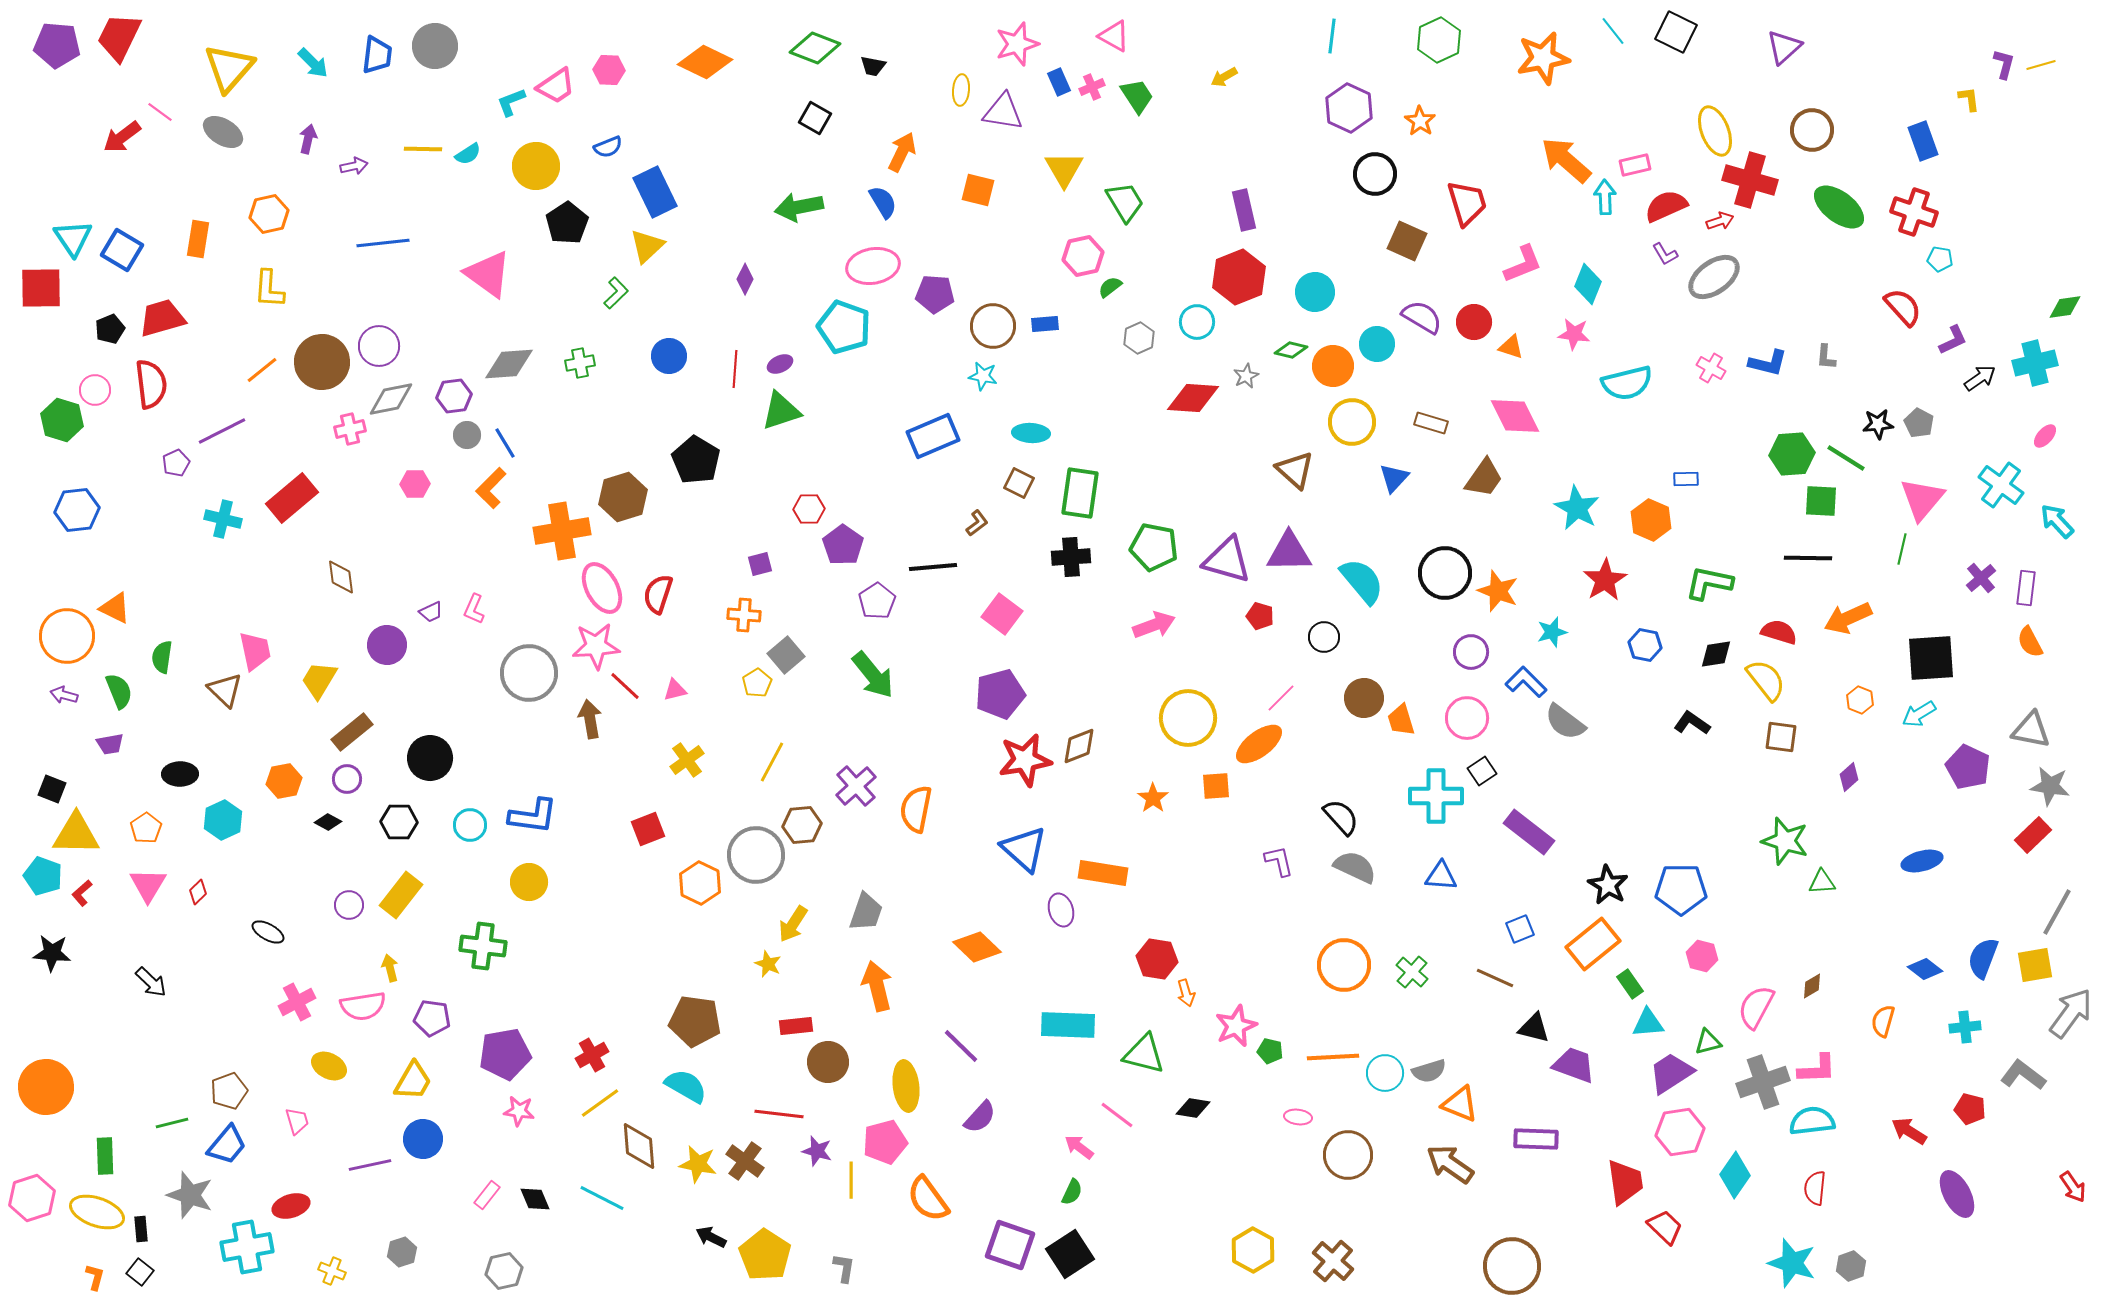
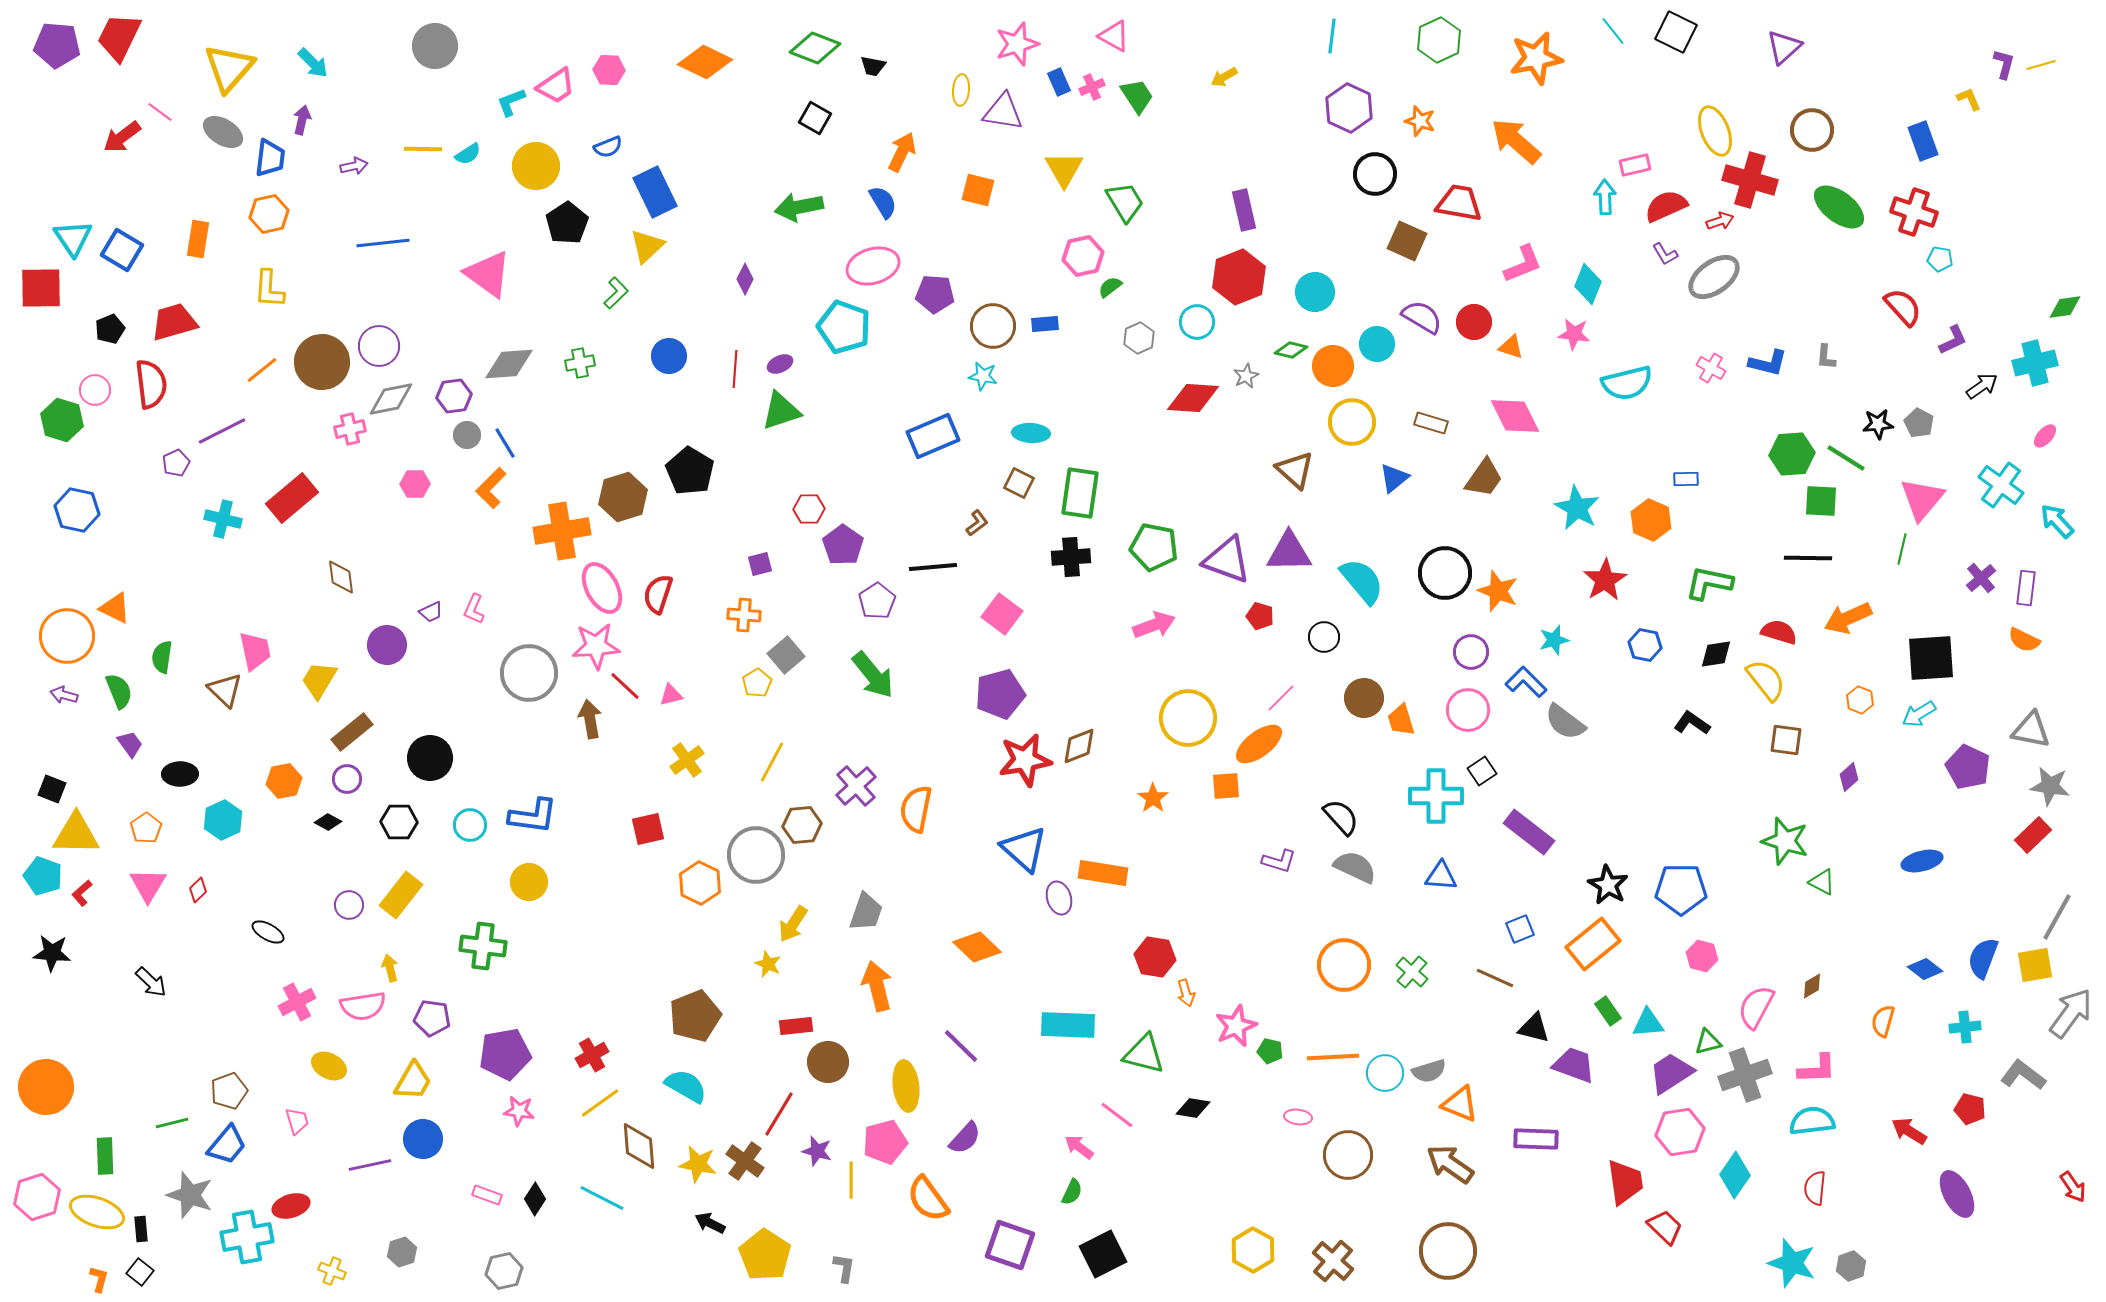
blue trapezoid at (377, 55): moved 107 px left, 103 px down
orange star at (1543, 58): moved 7 px left
yellow L-shape at (1969, 99): rotated 16 degrees counterclockwise
orange star at (1420, 121): rotated 16 degrees counterclockwise
purple arrow at (308, 139): moved 6 px left, 19 px up
orange arrow at (1566, 160): moved 50 px left, 19 px up
red trapezoid at (1467, 203): moved 8 px left; rotated 63 degrees counterclockwise
pink ellipse at (873, 266): rotated 6 degrees counterclockwise
red trapezoid at (162, 318): moved 12 px right, 4 px down
black arrow at (1980, 378): moved 2 px right, 8 px down
black pentagon at (696, 460): moved 6 px left, 11 px down
blue triangle at (1394, 478): rotated 8 degrees clockwise
blue hexagon at (77, 510): rotated 18 degrees clockwise
purple triangle at (1227, 560): rotated 4 degrees clockwise
cyan star at (1552, 632): moved 2 px right, 8 px down
orange semicircle at (2030, 642): moved 6 px left, 2 px up; rotated 36 degrees counterclockwise
pink triangle at (675, 690): moved 4 px left, 5 px down
pink circle at (1467, 718): moved 1 px right, 8 px up
brown square at (1781, 737): moved 5 px right, 3 px down
purple trapezoid at (110, 744): moved 20 px right; rotated 116 degrees counterclockwise
orange square at (1216, 786): moved 10 px right
red square at (648, 829): rotated 8 degrees clockwise
purple L-shape at (1279, 861): rotated 120 degrees clockwise
green triangle at (1822, 882): rotated 32 degrees clockwise
red diamond at (198, 892): moved 2 px up
purple ellipse at (1061, 910): moved 2 px left, 12 px up
gray line at (2057, 912): moved 5 px down
red hexagon at (1157, 959): moved 2 px left, 2 px up
green rectangle at (1630, 984): moved 22 px left, 27 px down
brown pentagon at (695, 1021): moved 5 px up; rotated 30 degrees counterclockwise
gray cross at (1763, 1082): moved 18 px left, 7 px up
red line at (779, 1114): rotated 66 degrees counterclockwise
purple semicircle at (980, 1117): moved 15 px left, 21 px down
pink rectangle at (487, 1195): rotated 72 degrees clockwise
pink hexagon at (32, 1198): moved 5 px right, 1 px up
black diamond at (535, 1199): rotated 56 degrees clockwise
black arrow at (711, 1237): moved 1 px left, 14 px up
cyan cross at (247, 1247): moved 10 px up
black square at (1070, 1254): moved 33 px right; rotated 6 degrees clockwise
brown circle at (1512, 1266): moved 64 px left, 15 px up
orange L-shape at (95, 1277): moved 4 px right, 2 px down
